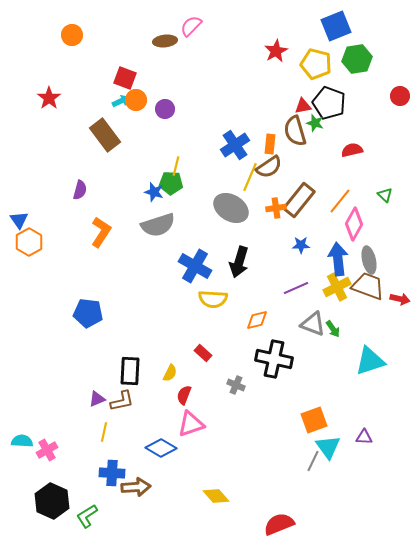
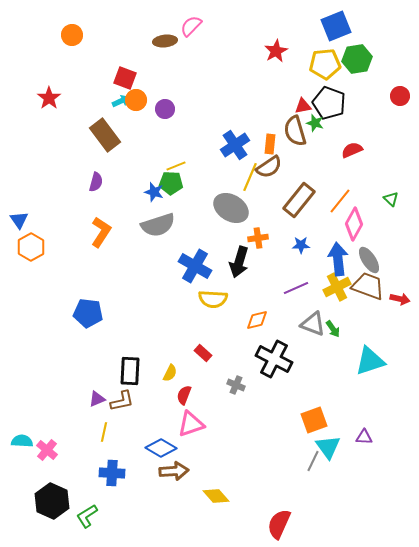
yellow pentagon at (316, 64): moved 9 px right; rotated 20 degrees counterclockwise
red semicircle at (352, 150): rotated 10 degrees counterclockwise
yellow line at (176, 166): rotated 54 degrees clockwise
purple semicircle at (80, 190): moved 16 px right, 8 px up
green triangle at (385, 195): moved 6 px right, 4 px down
orange cross at (276, 208): moved 18 px left, 30 px down
orange hexagon at (29, 242): moved 2 px right, 5 px down
gray ellipse at (369, 260): rotated 20 degrees counterclockwise
black cross at (274, 359): rotated 15 degrees clockwise
pink cross at (47, 450): rotated 20 degrees counterclockwise
brown arrow at (136, 487): moved 38 px right, 16 px up
red semicircle at (279, 524): rotated 44 degrees counterclockwise
